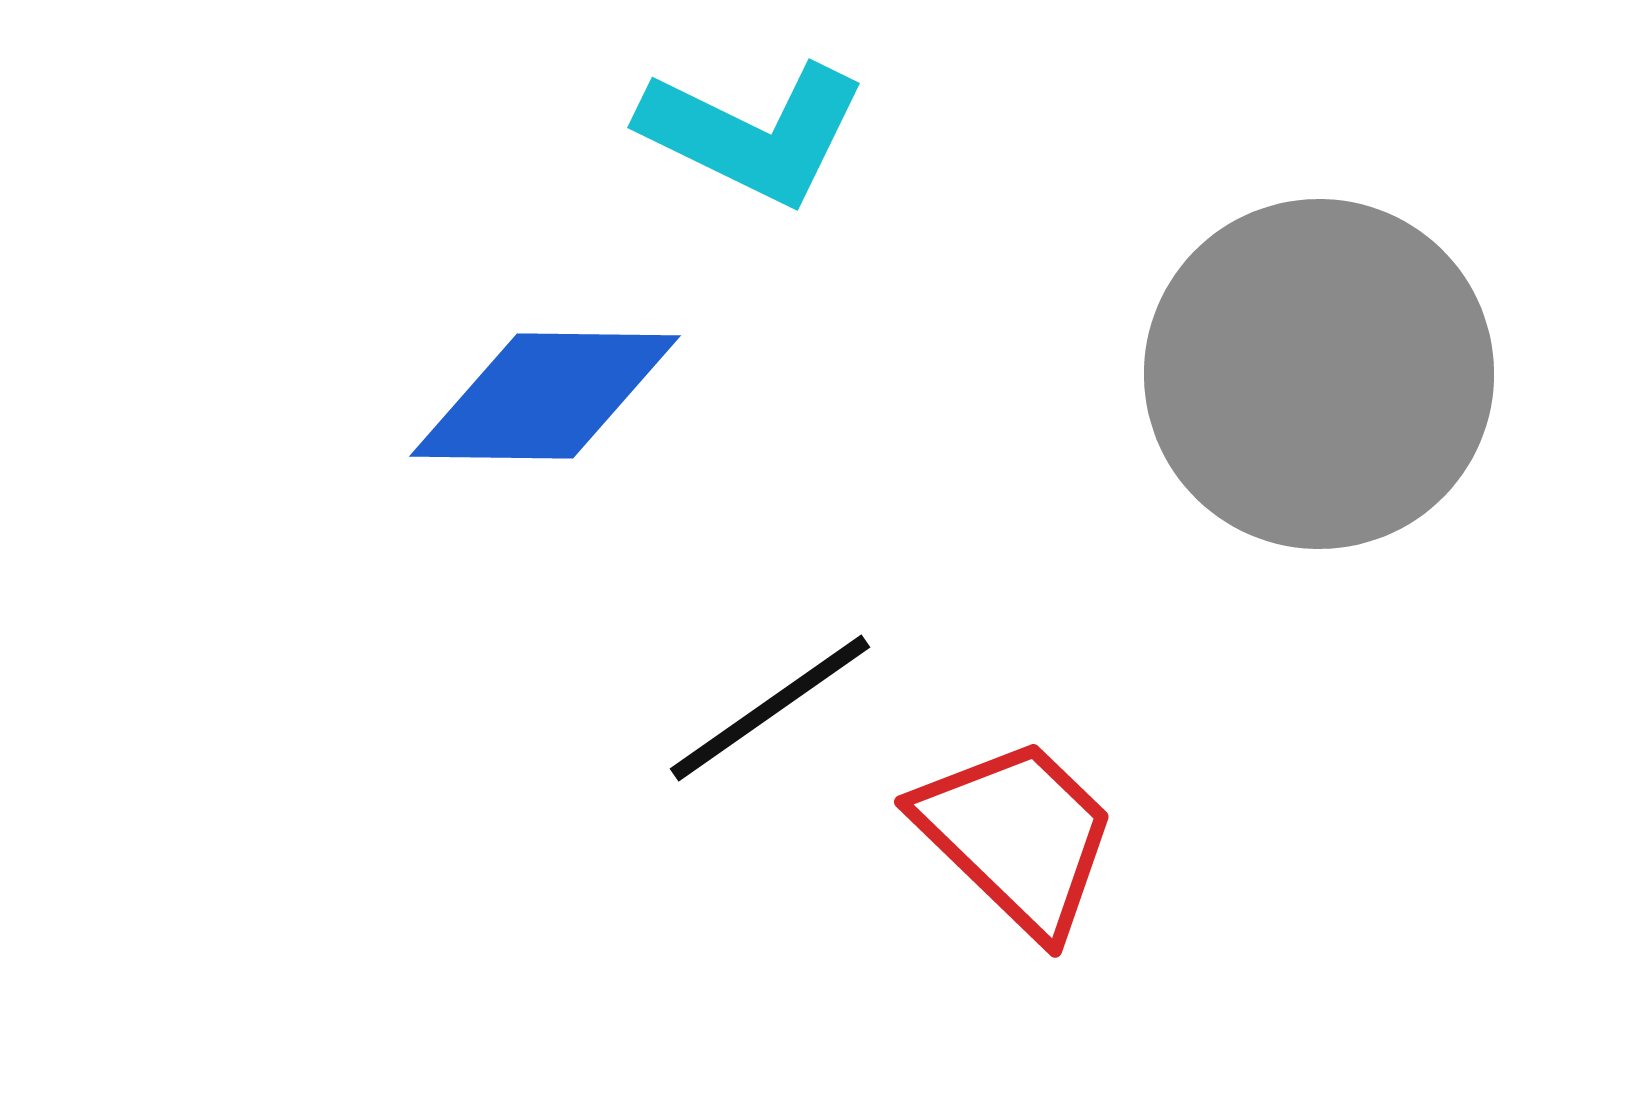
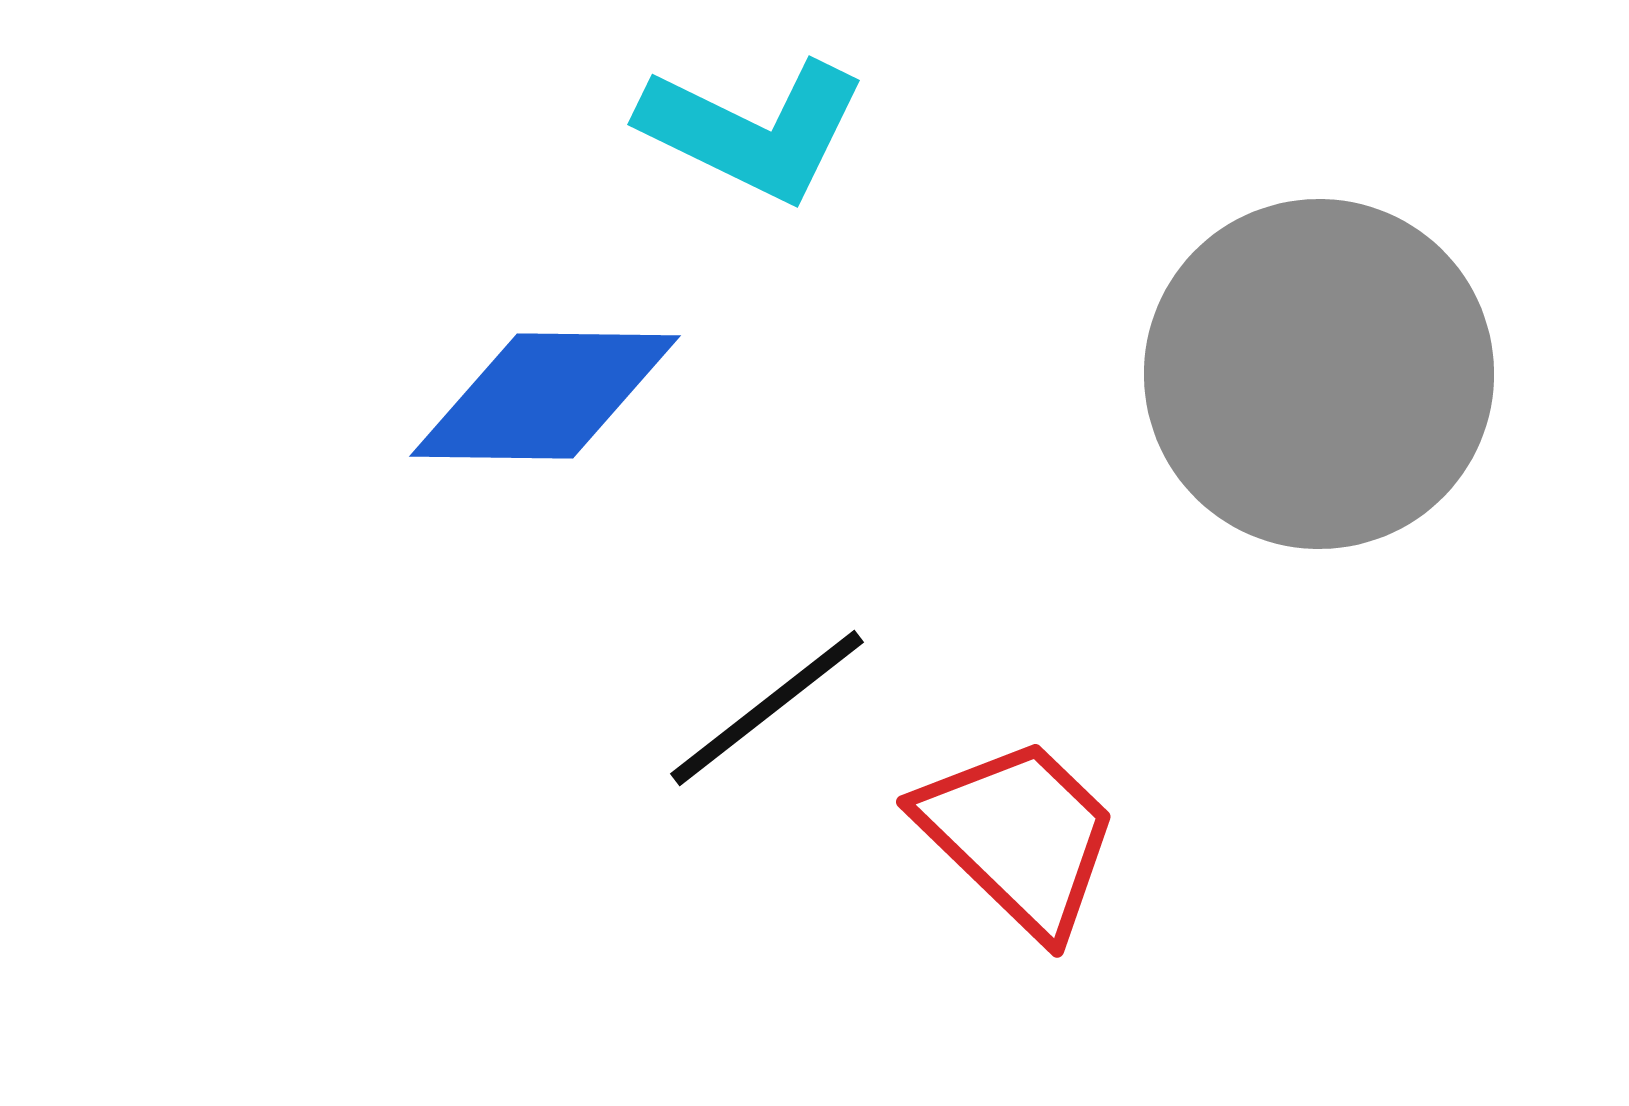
cyan L-shape: moved 3 px up
black line: moved 3 px left; rotated 3 degrees counterclockwise
red trapezoid: moved 2 px right
